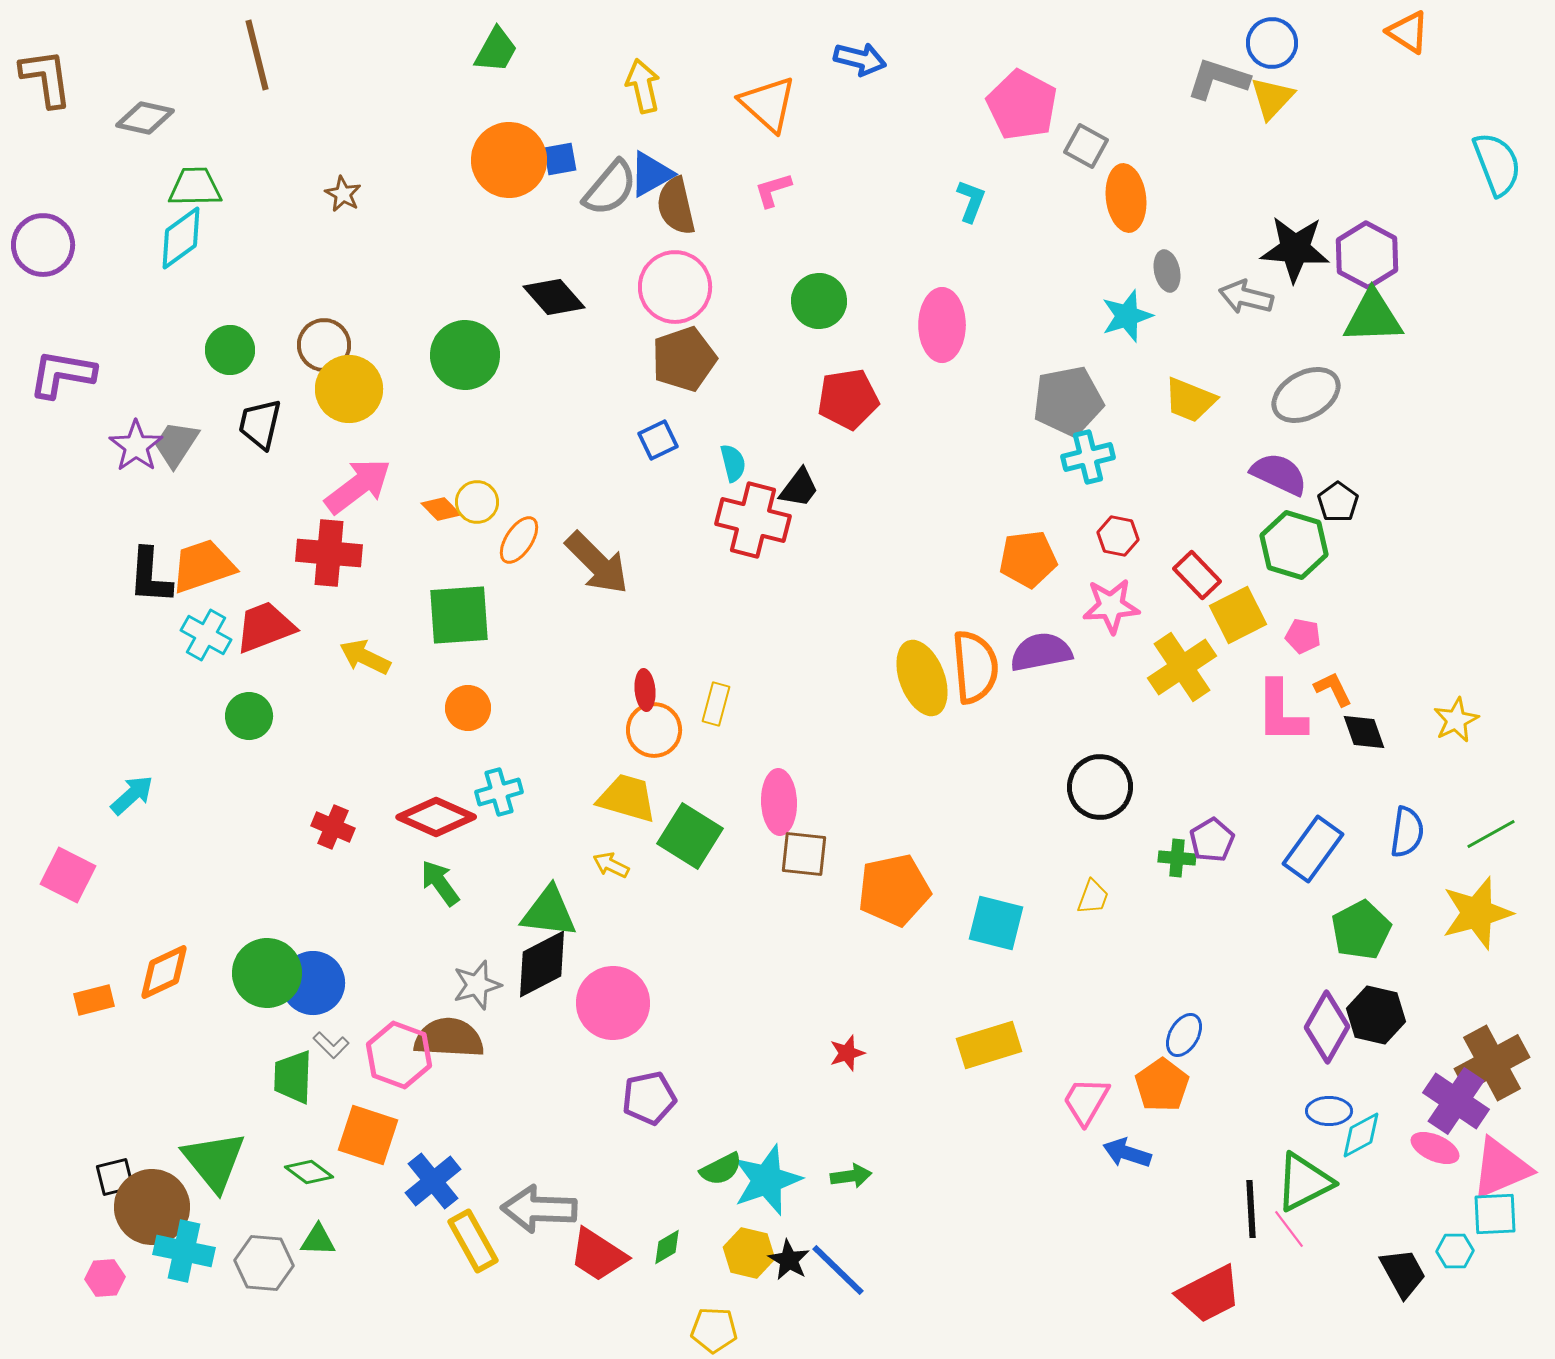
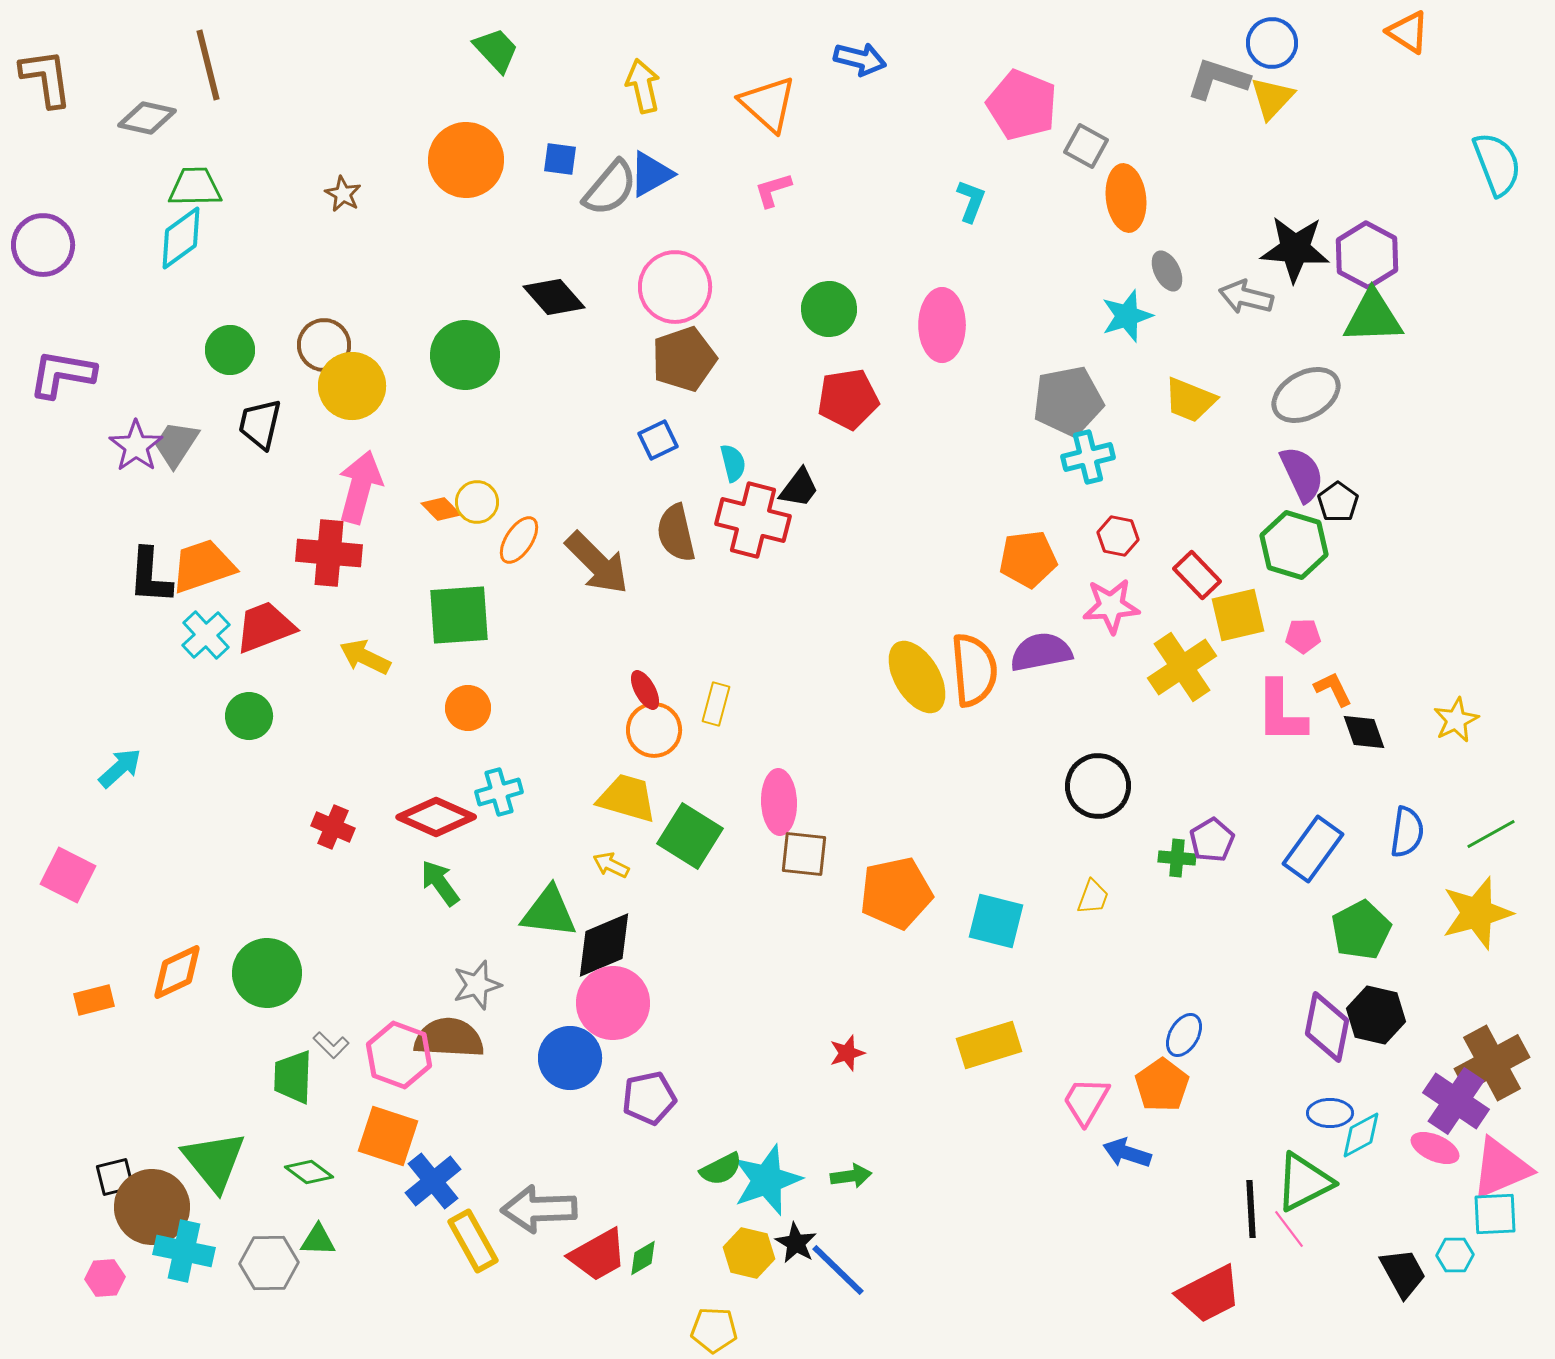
green trapezoid at (496, 50): rotated 72 degrees counterclockwise
brown line at (257, 55): moved 49 px left, 10 px down
pink pentagon at (1022, 105): rotated 6 degrees counterclockwise
gray diamond at (145, 118): moved 2 px right
blue square at (560, 159): rotated 18 degrees clockwise
orange circle at (509, 160): moved 43 px left
brown semicircle at (676, 206): moved 327 px down
gray ellipse at (1167, 271): rotated 15 degrees counterclockwise
green circle at (819, 301): moved 10 px right, 8 px down
yellow circle at (349, 389): moved 3 px right, 3 px up
purple semicircle at (1279, 474): moved 23 px right; rotated 40 degrees clockwise
pink arrow at (358, 486): moved 2 px right, 1 px down; rotated 38 degrees counterclockwise
yellow square at (1238, 615): rotated 14 degrees clockwise
cyan cross at (206, 635): rotated 18 degrees clockwise
pink pentagon at (1303, 636): rotated 12 degrees counterclockwise
orange semicircle at (975, 667): moved 1 px left, 3 px down
yellow ellipse at (922, 678): moved 5 px left, 1 px up; rotated 10 degrees counterclockwise
red ellipse at (645, 690): rotated 24 degrees counterclockwise
black circle at (1100, 787): moved 2 px left, 1 px up
cyan arrow at (132, 795): moved 12 px left, 27 px up
orange pentagon at (894, 890): moved 2 px right, 3 px down
cyan square at (996, 923): moved 2 px up
black diamond at (542, 964): moved 62 px right, 19 px up; rotated 4 degrees clockwise
orange diamond at (164, 972): moved 13 px right
blue circle at (313, 983): moved 257 px right, 75 px down
purple diamond at (1327, 1027): rotated 18 degrees counterclockwise
blue ellipse at (1329, 1111): moved 1 px right, 2 px down
orange square at (368, 1135): moved 20 px right, 1 px down
gray arrow at (539, 1209): rotated 4 degrees counterclockwise
green diamond at (667, 1247): moved 24 px left, 11 px down
cyan hexagon at (1455, 1251): moved 4 px down
red trapezoid at (598, 1255): rotated 62 degrees counterclockwise
black star at (789, 1260): moved 7 px right, 17 px up
gray hexagon at (264, 1263): moved 5 px right; rotated 6 degrees counterclockwise
